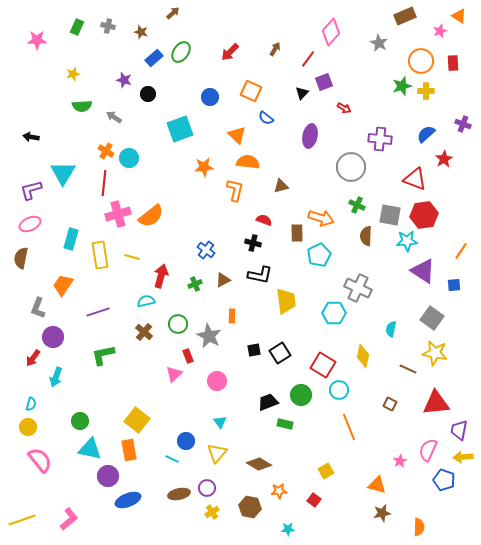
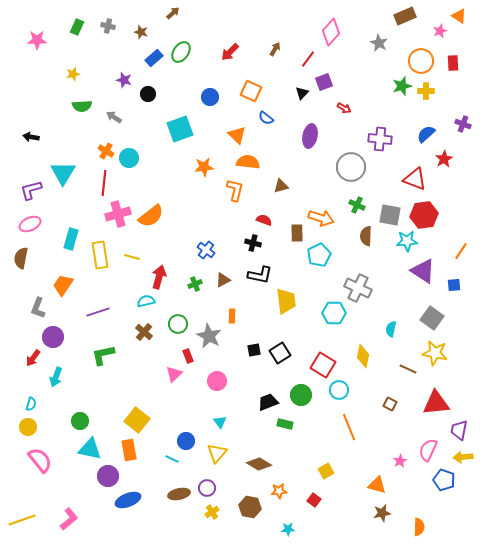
red arrow at (161, 276): moved 2 px left, 1 px down
